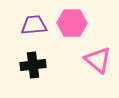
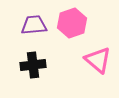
pink hexagon: rotated 20 degrees counterclockwise
